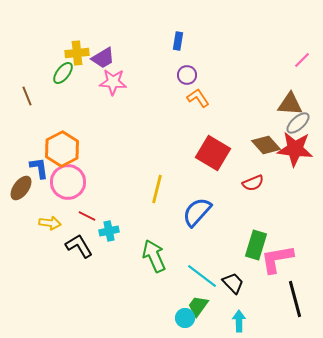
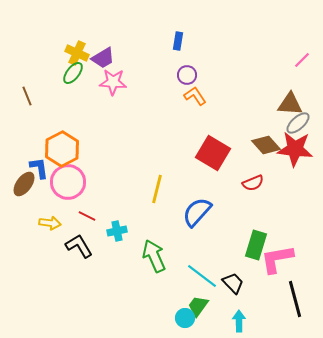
yellow cross: rotated 30 degrees clockwise
green ellipse: moved 10 px right
orange L-shape: moved 3 px left, 2 px up
brown ellipse: moved 3 px right, 4 px up
cyan cross: moved 8 px right
